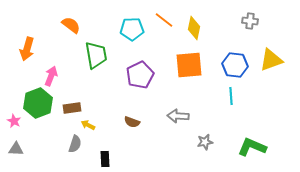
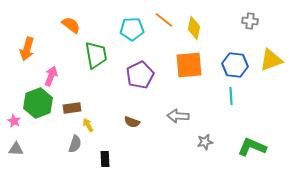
yellow arrow: rotated 32 degrees clockwise
